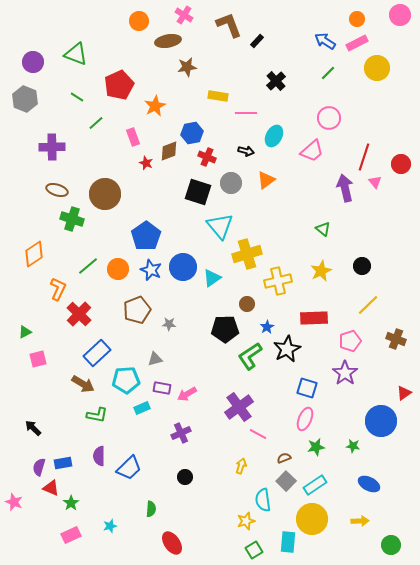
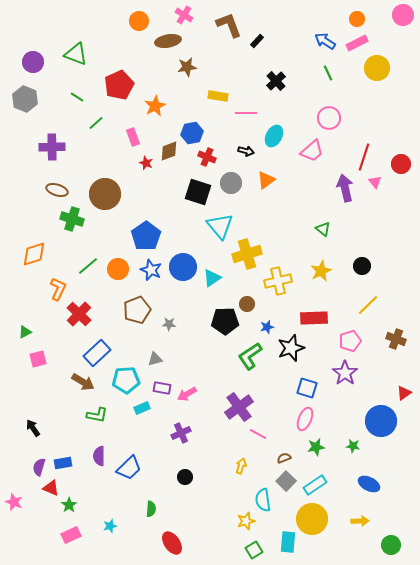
pink circle at (400, 15): moved 3 px right
green line at (328, 73): rotated 70 degrees counterclockwise
orange diamond at (34, 254): rotated 16 degrees clockwise
blue star at (267, 327): rotated 16 degrees clockwise
black pentagon at (225, 329): moved 8 px up
black star at (287, 349): moved 4 px right, 1 px up; rotated 8 degrees clockwise
brown arrow at (83, 384): moved 2 px up
black arrow at (33, 428): rotated 12 degrees clockwise
green star at (71, 503): moved 2 px left, 2 px down
